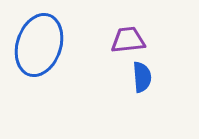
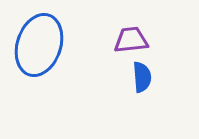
purple trapezoid: moved 3 px right
